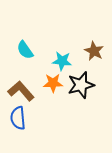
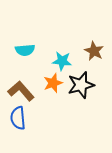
cyan semicircle: rotated 60 degrees counterclockwise
orange star: rotated 18 degrees counterclockwise
